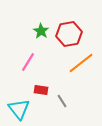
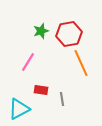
green star: rotated 21 degrees clockwise
orange line: rotated 76 degrees counterclockwise
gray line: moved 2 px up; rotated 24 degrees clockwise
cyan triangle: rotated 40 degrees clockwise
